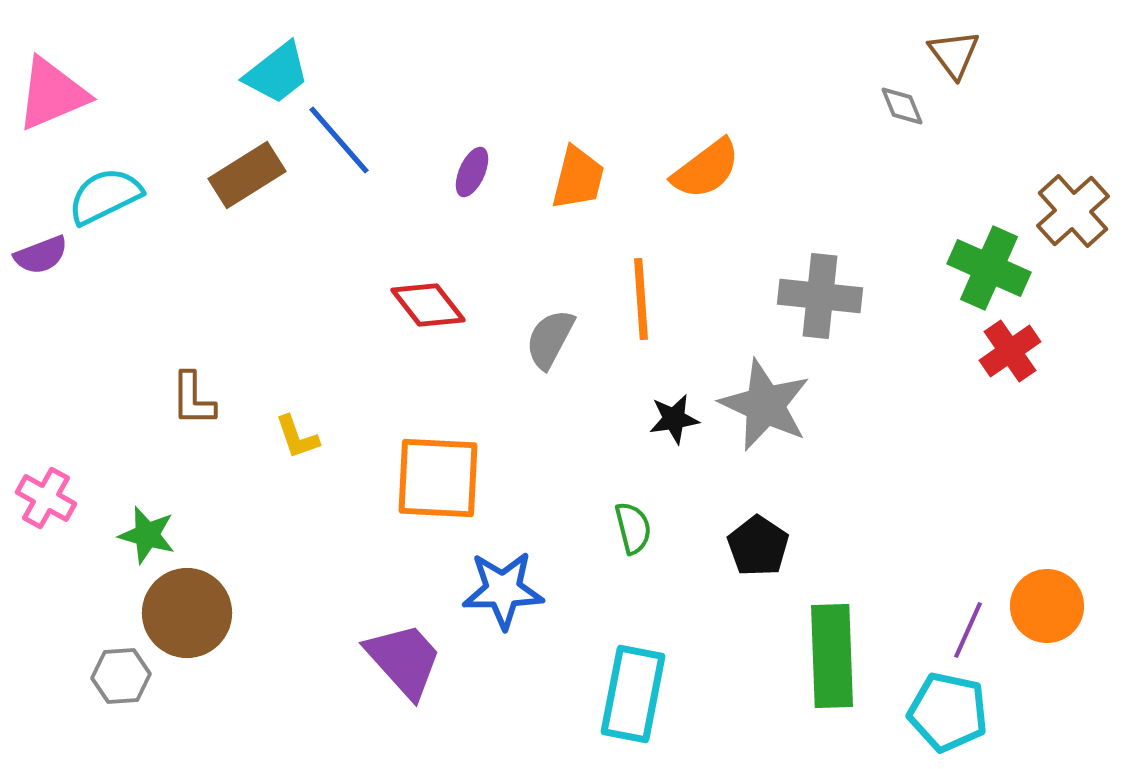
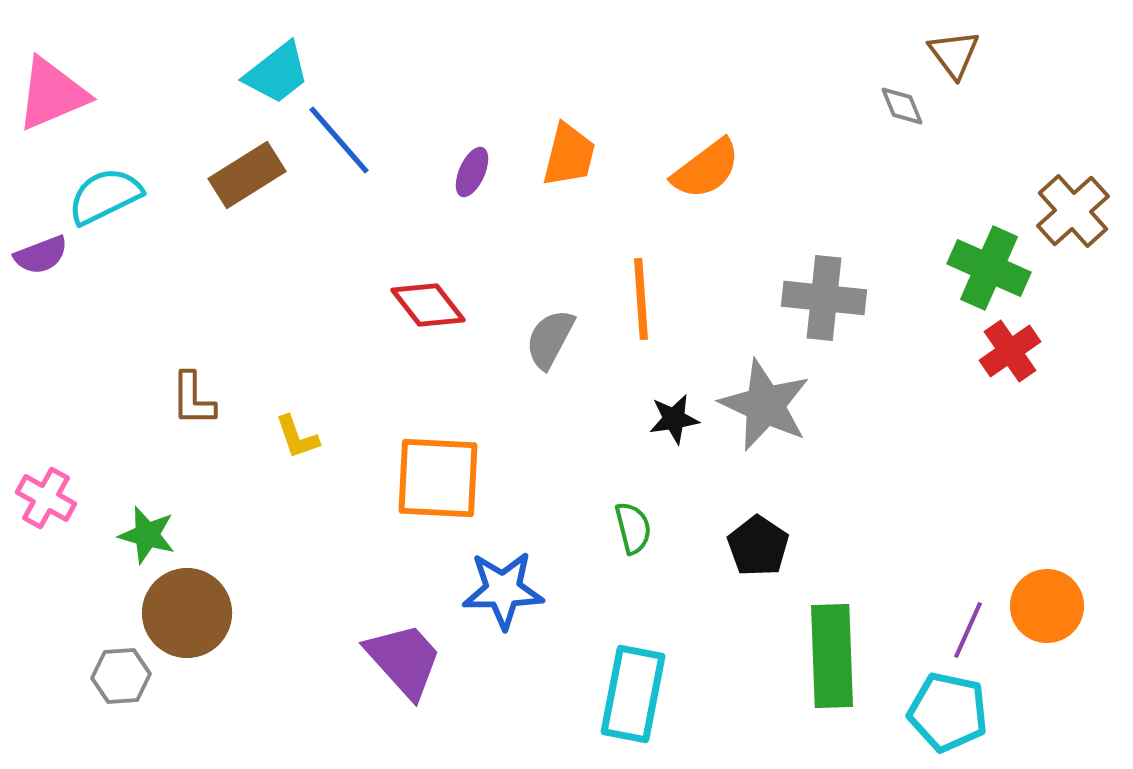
orange trapezoid: moved 9 px left, 23 px up
gray cross: moved 4 px right, 2 px down
